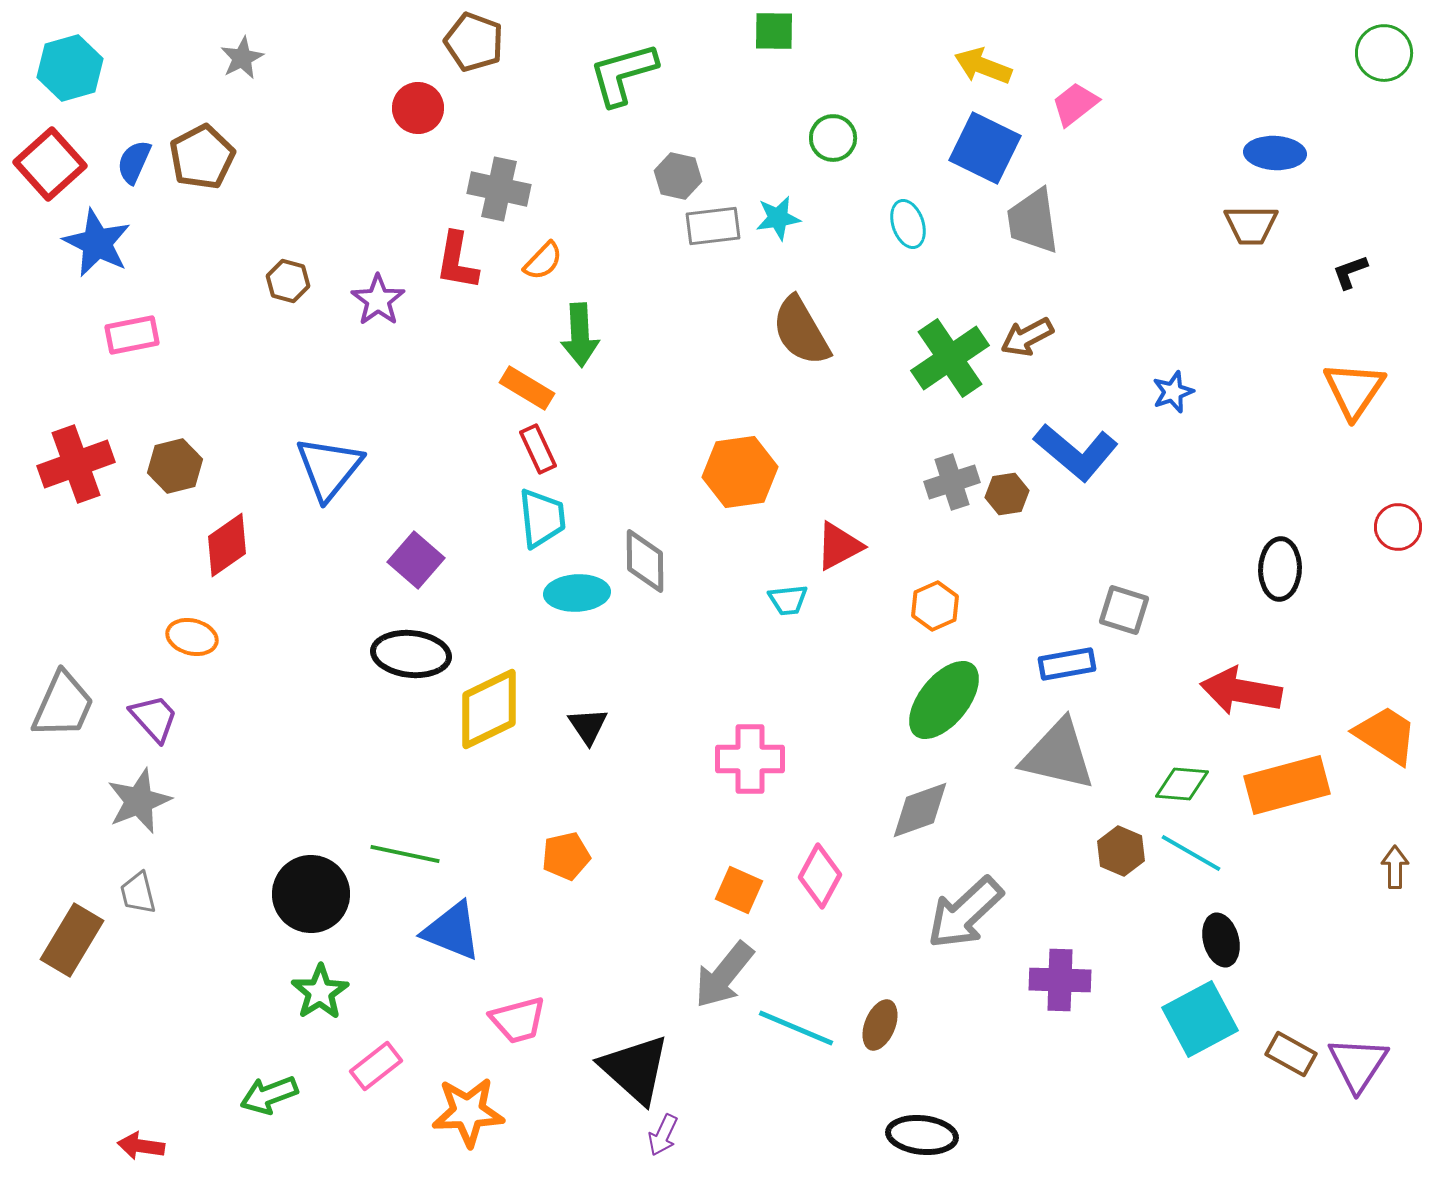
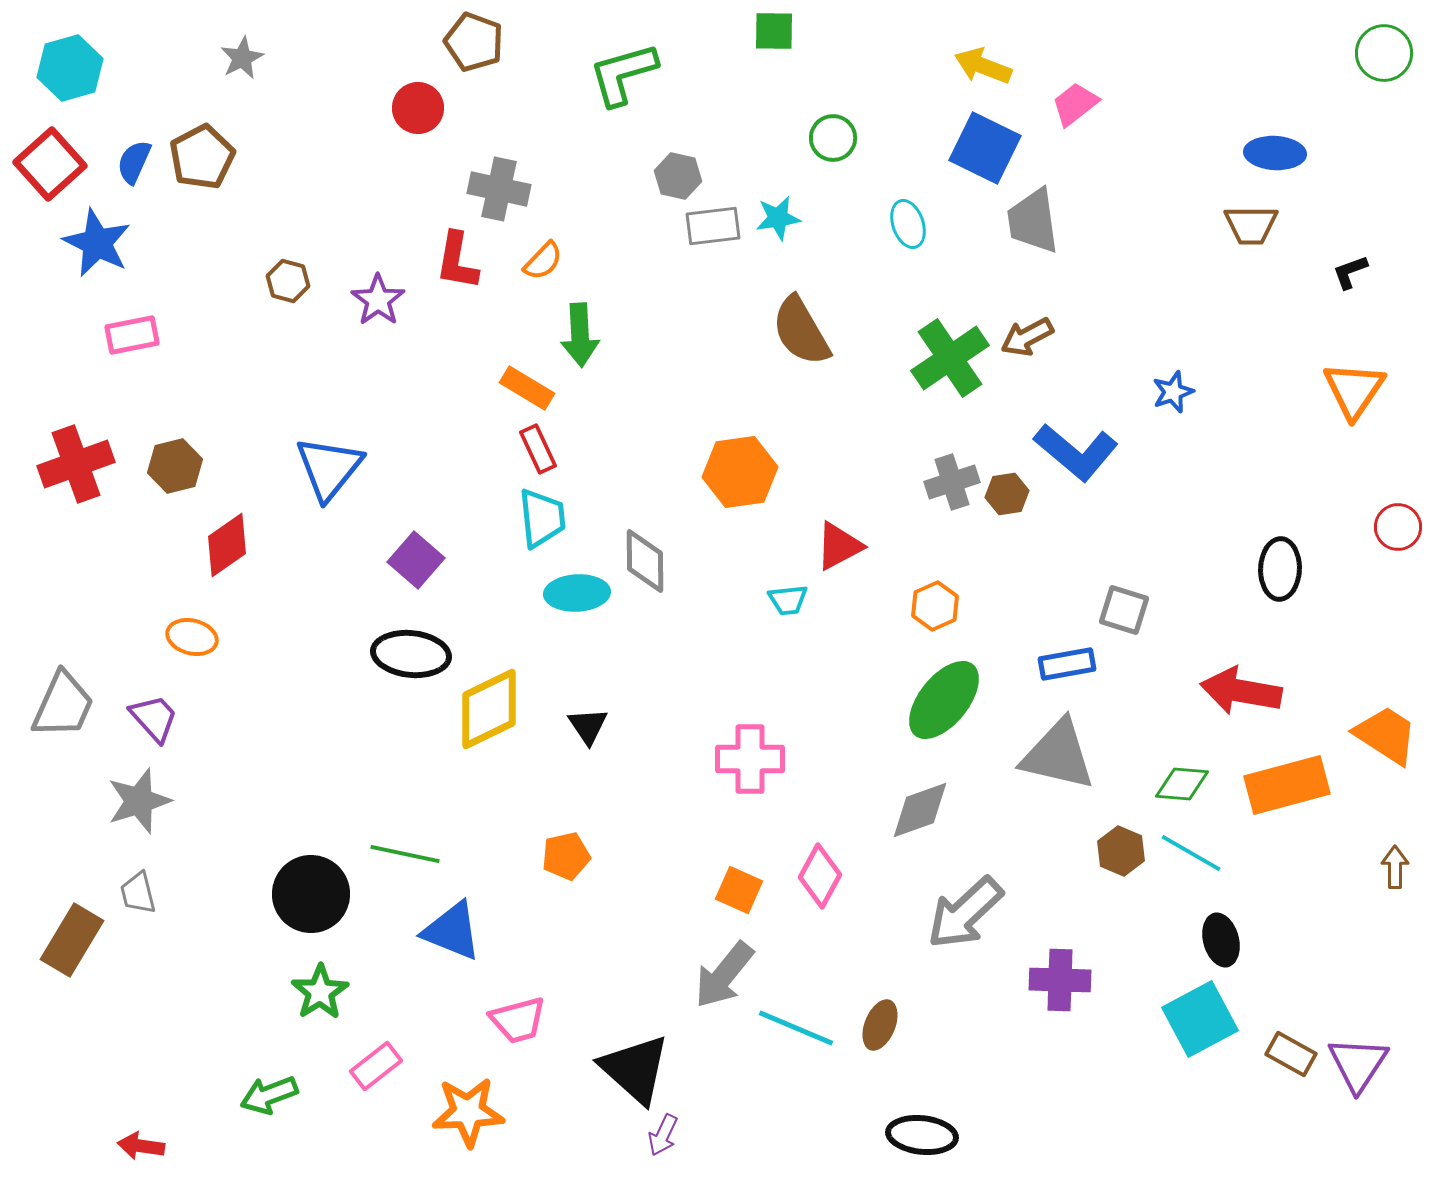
gray star at (139, 801): rotated 4 degrees clockwise
